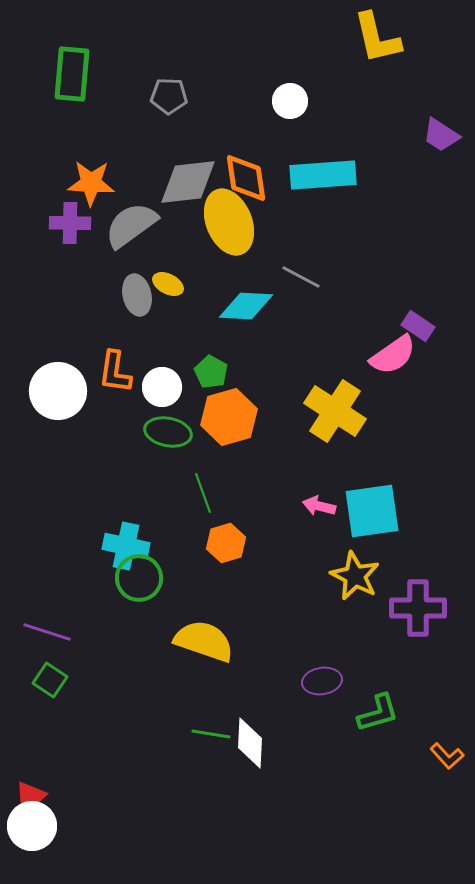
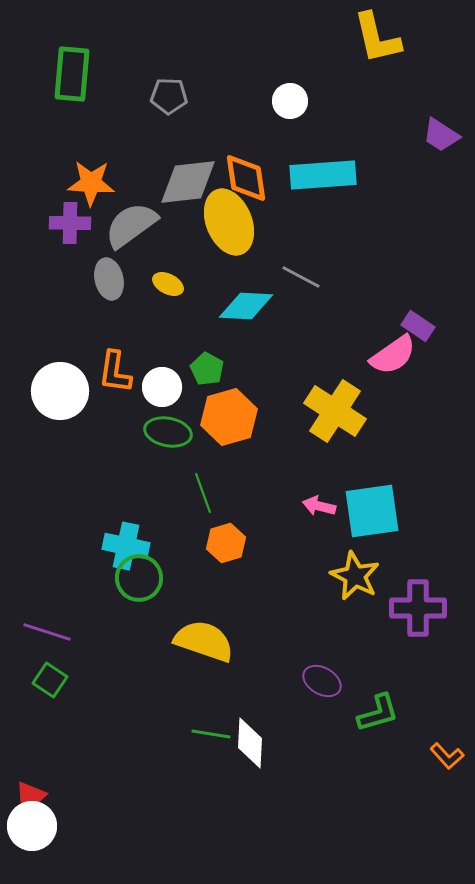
gray ellipse at (137, 295): moved 28 px left, 16 px up
green pentagon at (211, 372): moved 4 px left, 3 px up
white circle at (58, 391): moved 2 px right
purple ellipse at (322, 681): rotated 39 degrees clockwise
